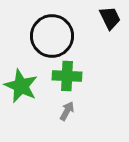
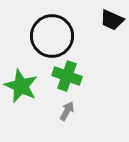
black trapezoid: moved 2 px right, 2 px down; rotated 140 degrees clockwise
green cross: rotated 16 degrees clockwise
